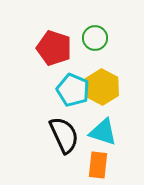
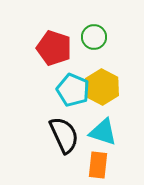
green circle: moved 1 px left, 1 px up
